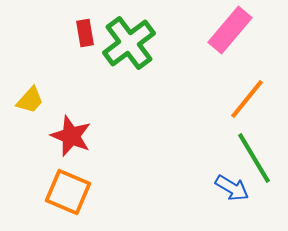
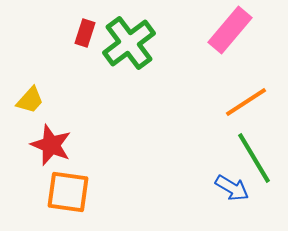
red rectangle: rotated 28 degrees clockwise
orange line: moved 1 px left, 3 px down; rotated 18 degrees clockwise
red star: moved 20 px left, 9 px down
orange square: rotated 15 degrees counterclockwise
